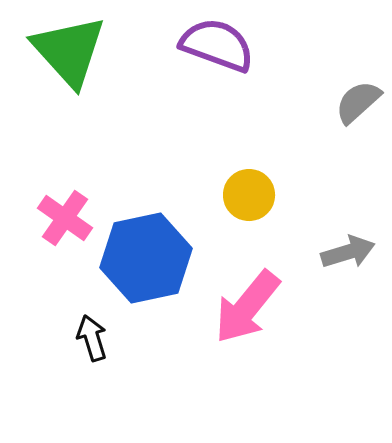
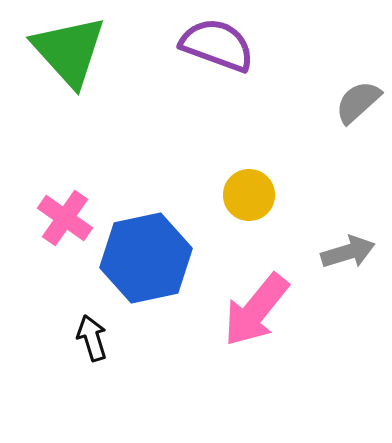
pink arrow: moved 9 px right, 3 px down
